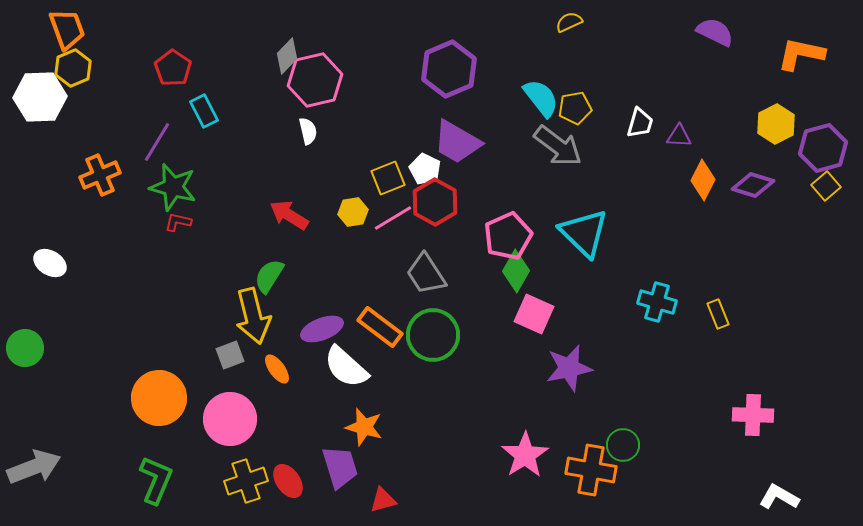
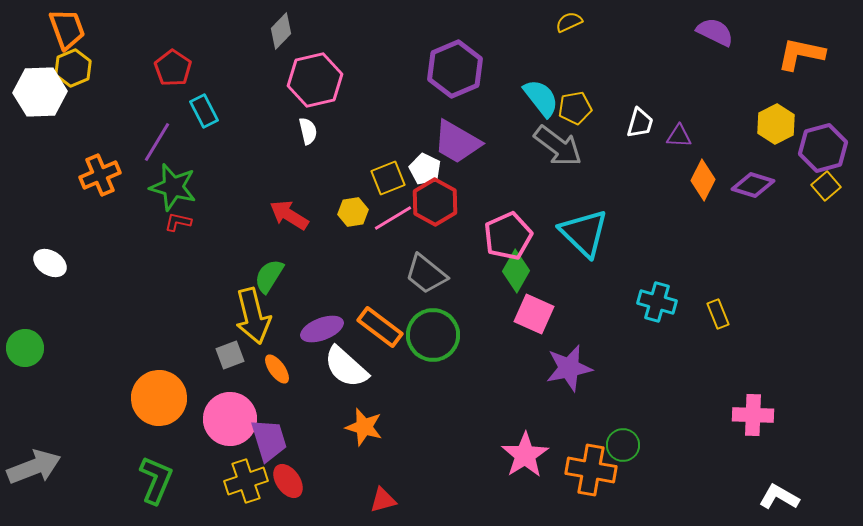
gray diamond at (287, 56): moved 6 px left, 25 px up
purple hexagon at (449, 69): moved 6 px right
white hexagon at (40, 97): moved 5 px up
gray trapezoid at (426, 274): rotated 18 degrees counterclockwise
purple trapezoid at (340, 467): moved 71 px left, 27 px up
